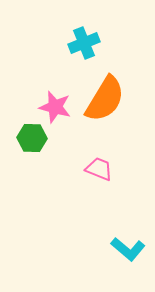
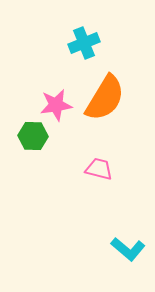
orange semicircle: moved 1 px up
pink star: moved 1 px right, 2 px up; rotated 24 degrees counterclockwise
green hexagon: moved 1 px right, 2 px up
pink trapezoid: rotated 8 degrees counterclockwise
